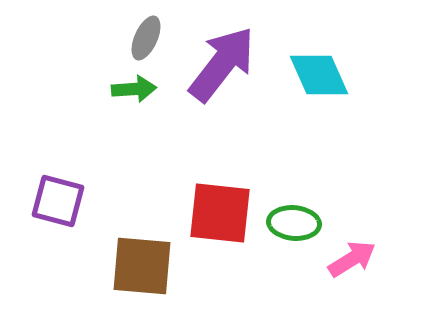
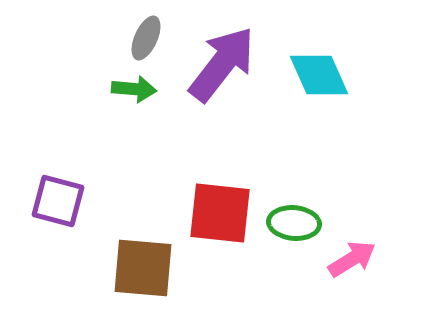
green arrow: rotated 9 degrees clockwise
brown square: moved 1 px right, 2 px down
